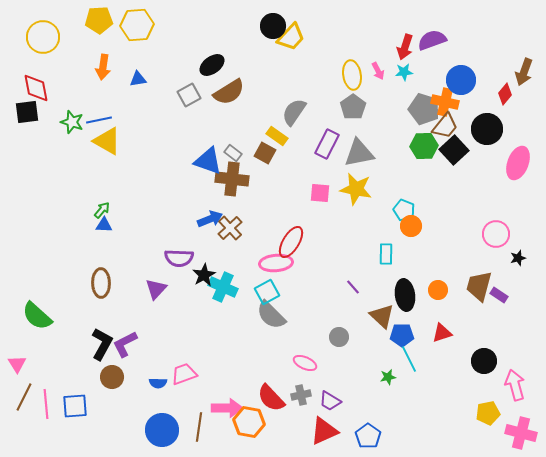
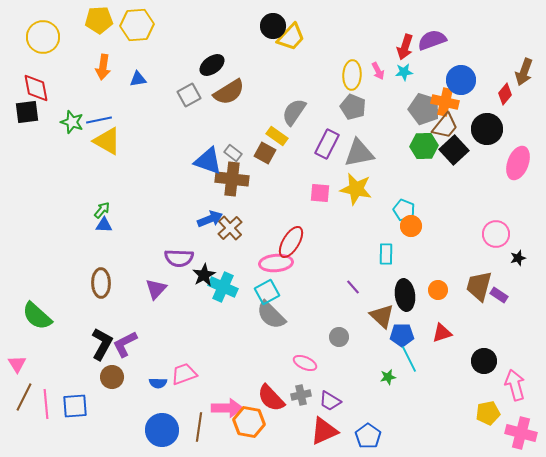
yellow ellipse at (352, 75): rotated 12 degrees clockwise
gray pentagon at (353, 107): rotated 15 degrees counterclockwise
